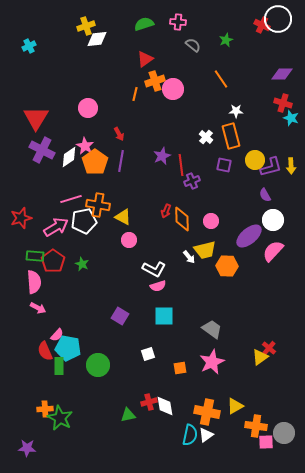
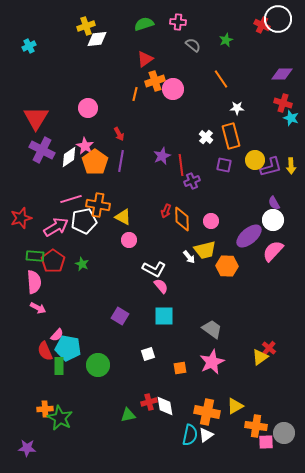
white star at (236, 111): moved 1 px right, 3 px up
purple semicircle at (265, 195): moved 9 px right, 8 px down
pink semicircle at (158, 286): moved 3 px right; rotated 112 degrees counterclockwise
